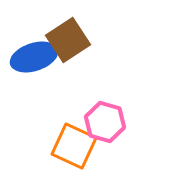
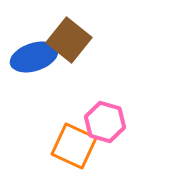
brown square: moved 1 px right; rotated 18 degrees counterclockwise
